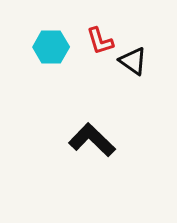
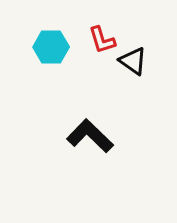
red L-shape: moved 2 px right, 1 px up
black L-shape: moved 2 px left, 4 px up
